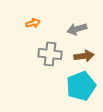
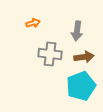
gray arrow: moved 2 px down; rotated 66 degrees counterclockwise
brown arrow: moved 1 px down
